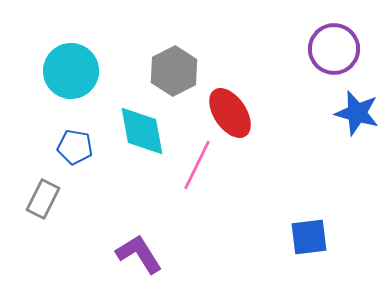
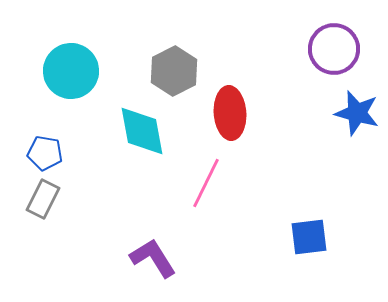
red ellipse: rotated 30 degrees clockwise
blue pentagon: moved 30 px left, 6 px down
pink line: moved 9 px right, 18 px down
purple L-shape: moved 14 px right, 4 px down
